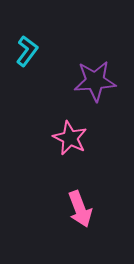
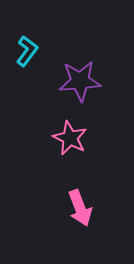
purple star: moved 15 px left
pink arrow: moved 1 px up
